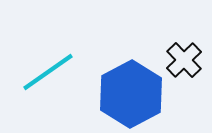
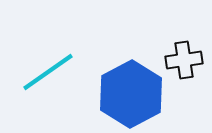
black cross: rotated 36 degrees clockwise
